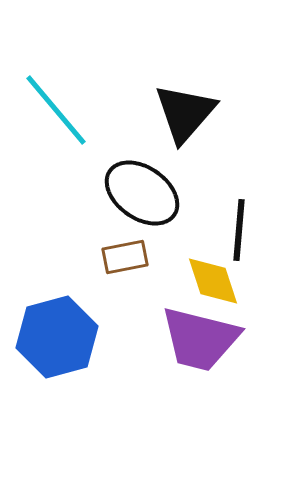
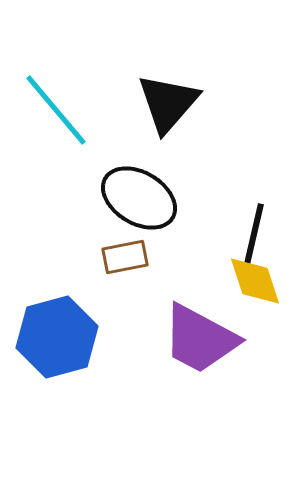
black triangle: moved 17 px left, 10 px up
black ellipse: moved 3 px left, 5 px down; rotated 4 degrees counterclockwise
black line: moved 15 px right, 4 px down; rotated 8 degrees clockwise
yellow diamond: moved 42 px right
purple trapezoid: rotated 14 degrees clockwise
